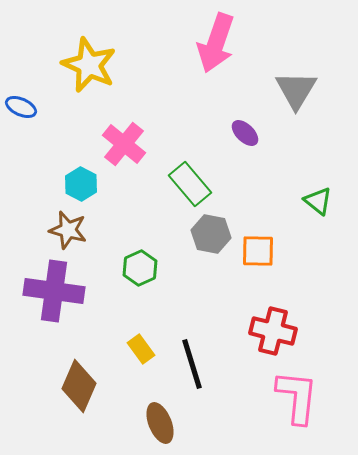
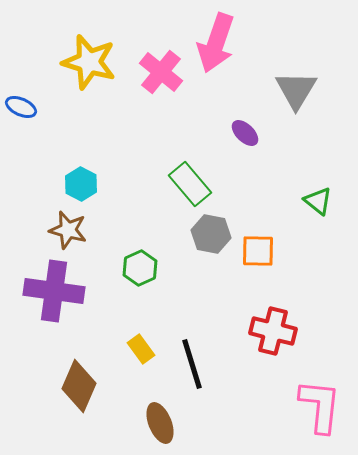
yellow star: moved 3 px up; rotated 8 degrees counterclockwise
pink cross: moved 37 px right, 72 px up
pink L-shape: moved 23 px right, 9 px down
